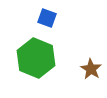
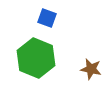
brown star: rotated 20 degrees counterclockwise
